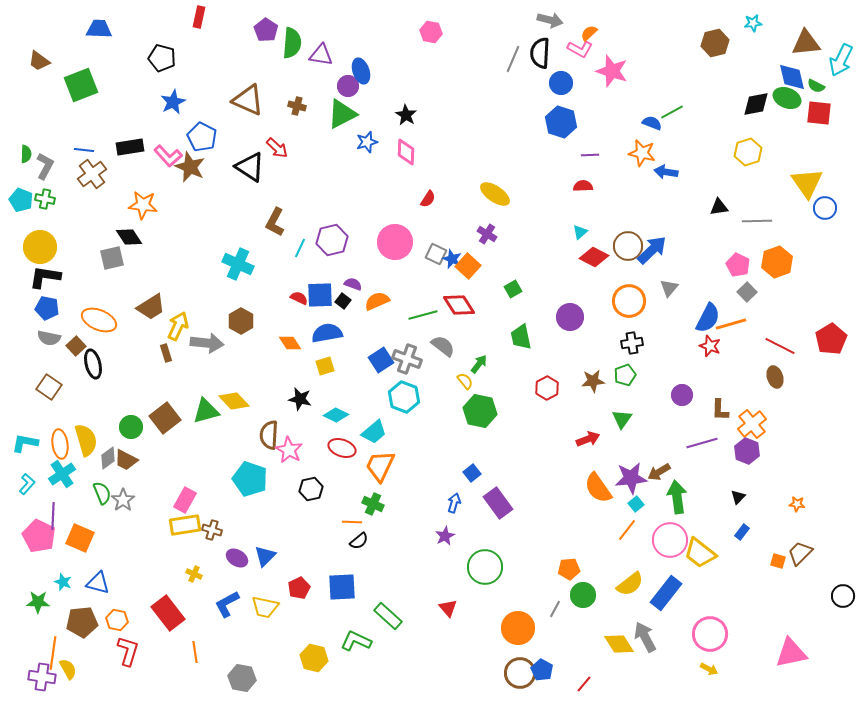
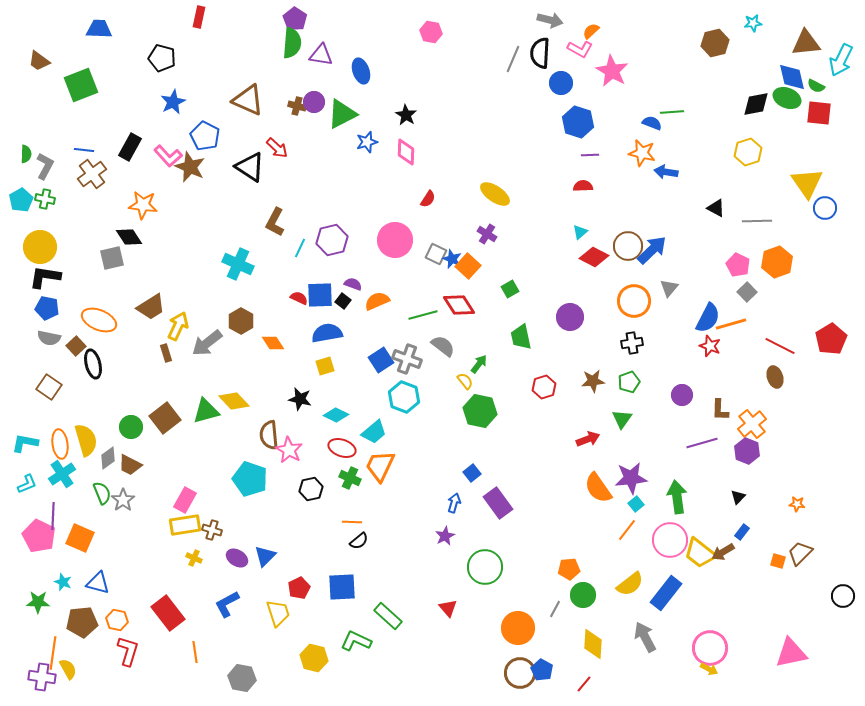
purple pentagon at (266, 30): moved 29 px right, 11 px up
orange semicircle at (589, 33): moved 2 px right, 2 px up
pink star at (612, 71): rotated 12 degrees clockwise
purple circle at (348, 86): moved 34 px left, 16 px down
green line at (672, 112): rotated 25 degrees clockwise
blue hexagon at (561, 122): moved 17 px right
blue pentagon at (202, 137): moved 3 px right, 1 px up
black rectangle at (130, 147): rotated 52 degrees counterclockwise
cyan pentagon at (21, 200): rotated 20 degrees clockwise
black triangle at (719, 207): moved 3 px left, 1 px down; rotated 36 degrees clockwise
pink circle at (395, 242): moved 2 px up
green square at (513, 289): moved 3 px left
orange circle at (629, 301): moved 5 px right
gray arrow at (207, 343): rotated 136 degrees clockwise
orange diamond at (290, 343): moved 17 px left
green pentagon at (625, 375): moved 4 px right, 7 px down
red hexagon at (547, 388): moved 3 px left, 1 px up; rotated 10 degrees clockwise
brown semicircle at (269, 435): rotated 8 degrees counterclockwise
brown trapezoid at (126, 460): moved 4 px right, 5 px down
brown arrow at (659, 472): moved 64 px right, 80 px down
cyan L-shape at (27, 484): rotated 25 degrees clockwise
green cross at (373, 504): moved 23 px left, 26 px up
yellow cross at (194, 574): moved 16 px up
yellow trapezoid at (265, 607): moved 13 px right, 6 px down; rotated 120 degrees counterclockwise
pink circle at (710, 634): moved 14 px down
yellow diamond at (619, 644): moved 26 px left; rotated 36 degrees clockwise
